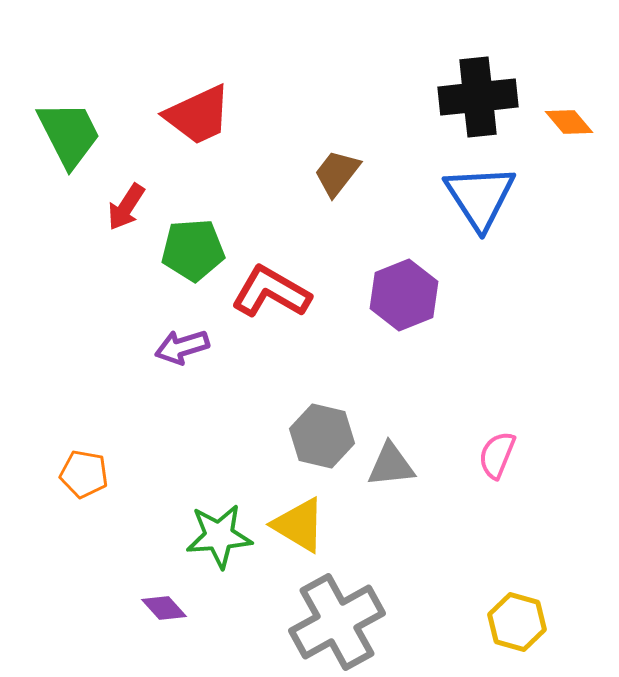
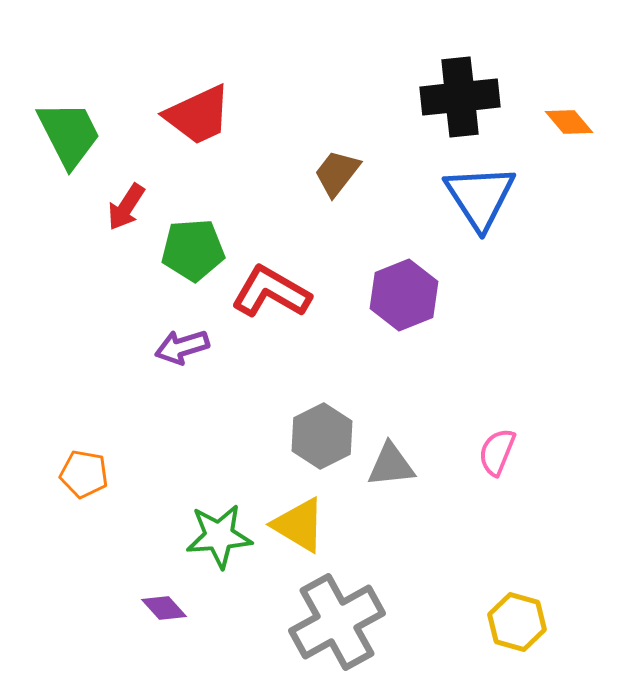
black cross: moved 18 px left
gray hexagon: rotated 20 degrees clockwise
pink semicircle: moved 3 px up
